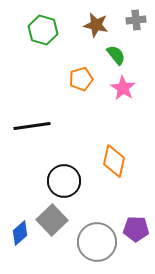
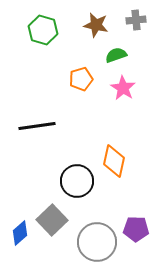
green semicircle: rotated 70 degrees counterclockwise
black line: moved 5 px right
black circle: moved 13 px right
